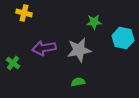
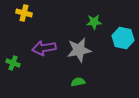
green cross: rotated 16 degrees counterclockwise
